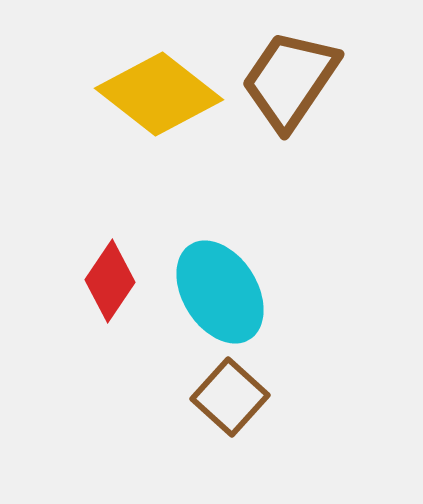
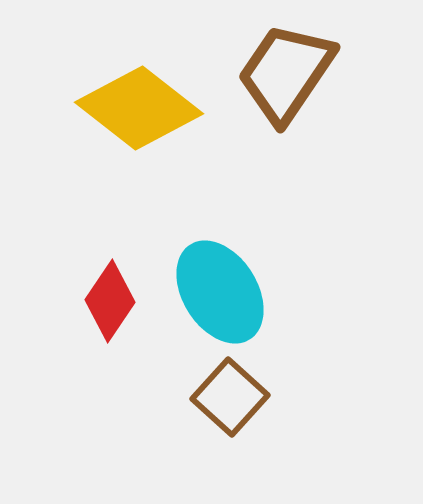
brown trapezoid: moved 4 px left, 7 px up
yellow diamond: moved 20 px left, 14 px down
red diamond: moved 20 px down
